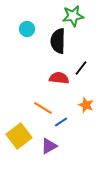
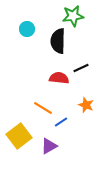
black line: rotated 28 degrees clockwise
